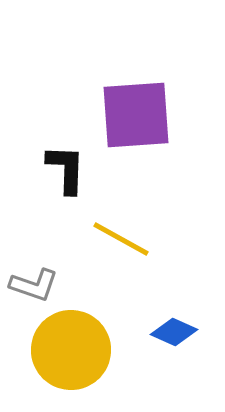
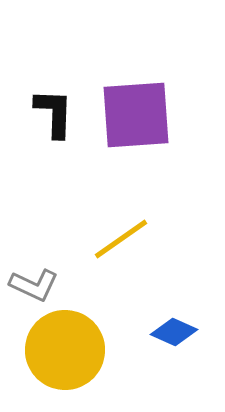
black L-shape: moved 12 px left, 56 px up
yellow line: rotated 64 degrees counterclockwise
gray L-shape: rotated 6 degrees clockwise
yellow circle: moved 6 px left
